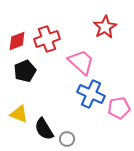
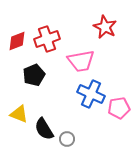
red star: rotated 15 degrees counterclockwise
pink trapezoid: moved 1 px up; rotated 128 degrees clockwise
black pentagon: moved 9 px right, 4 px down
